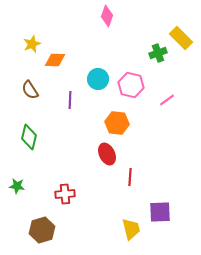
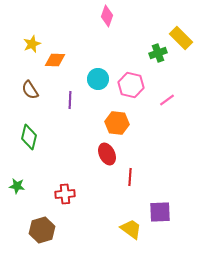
yellow trapezoid: rotated 40 degrees counterclockwise
